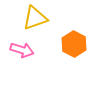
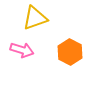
orange hexagon: moved 4 px left, 8 px down
